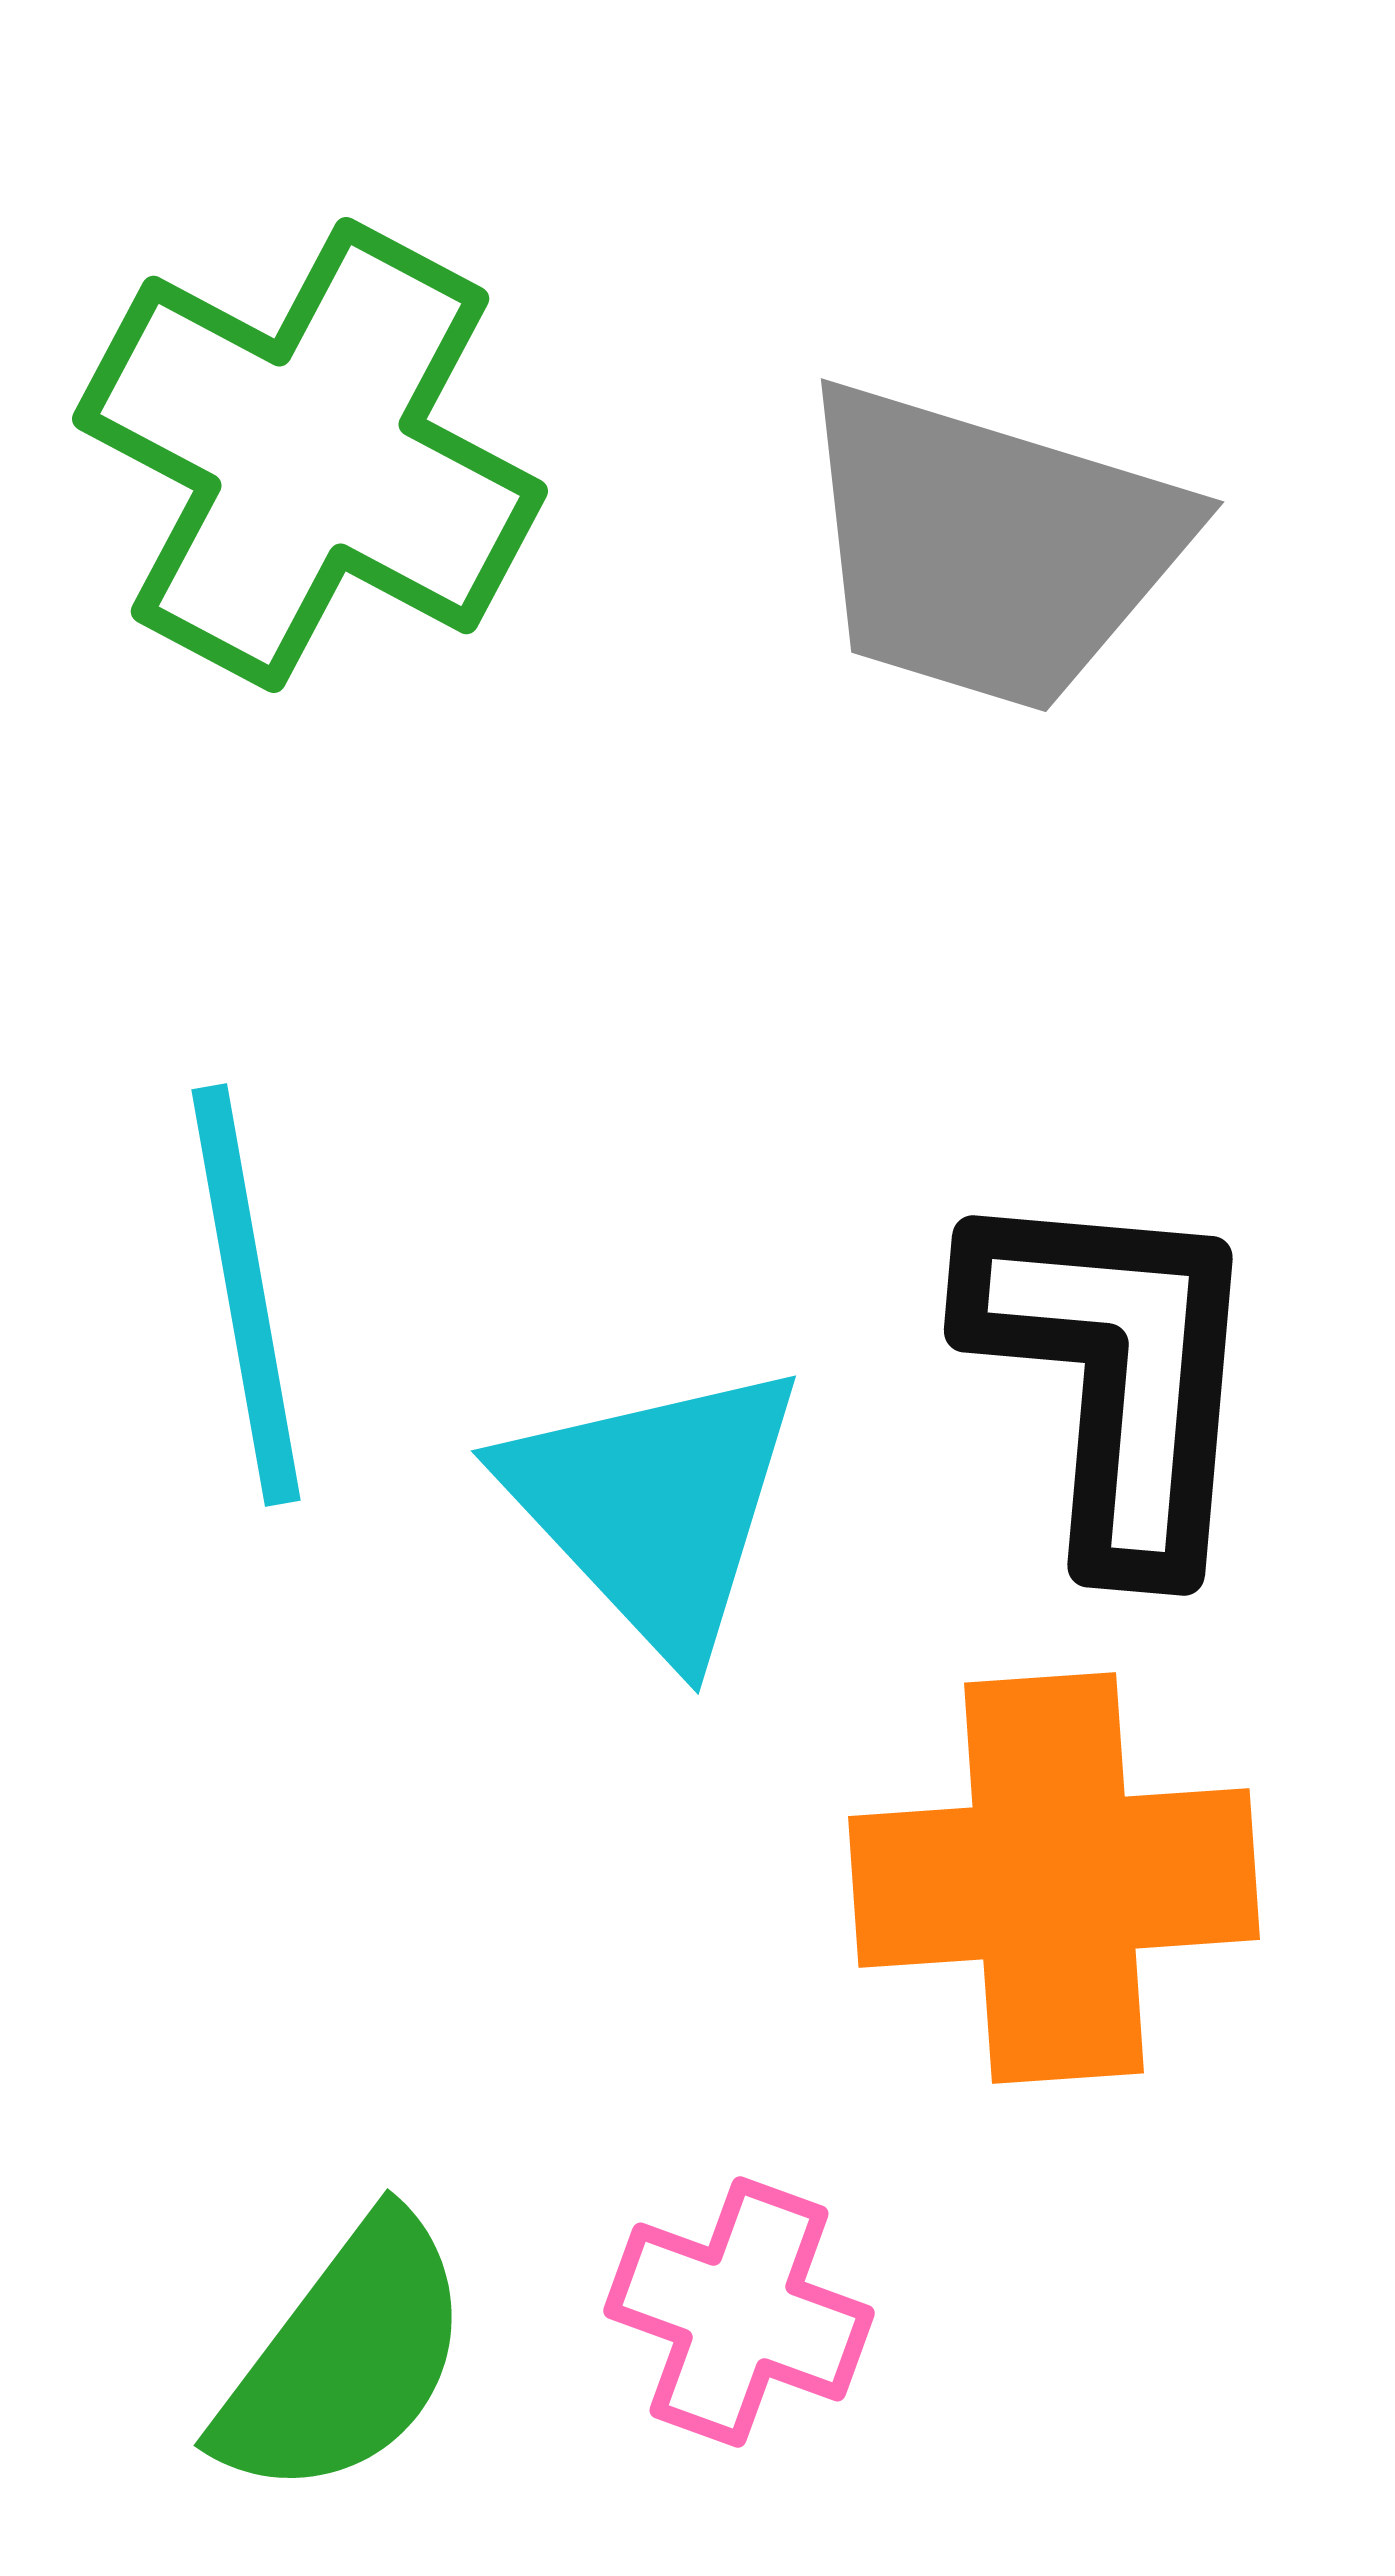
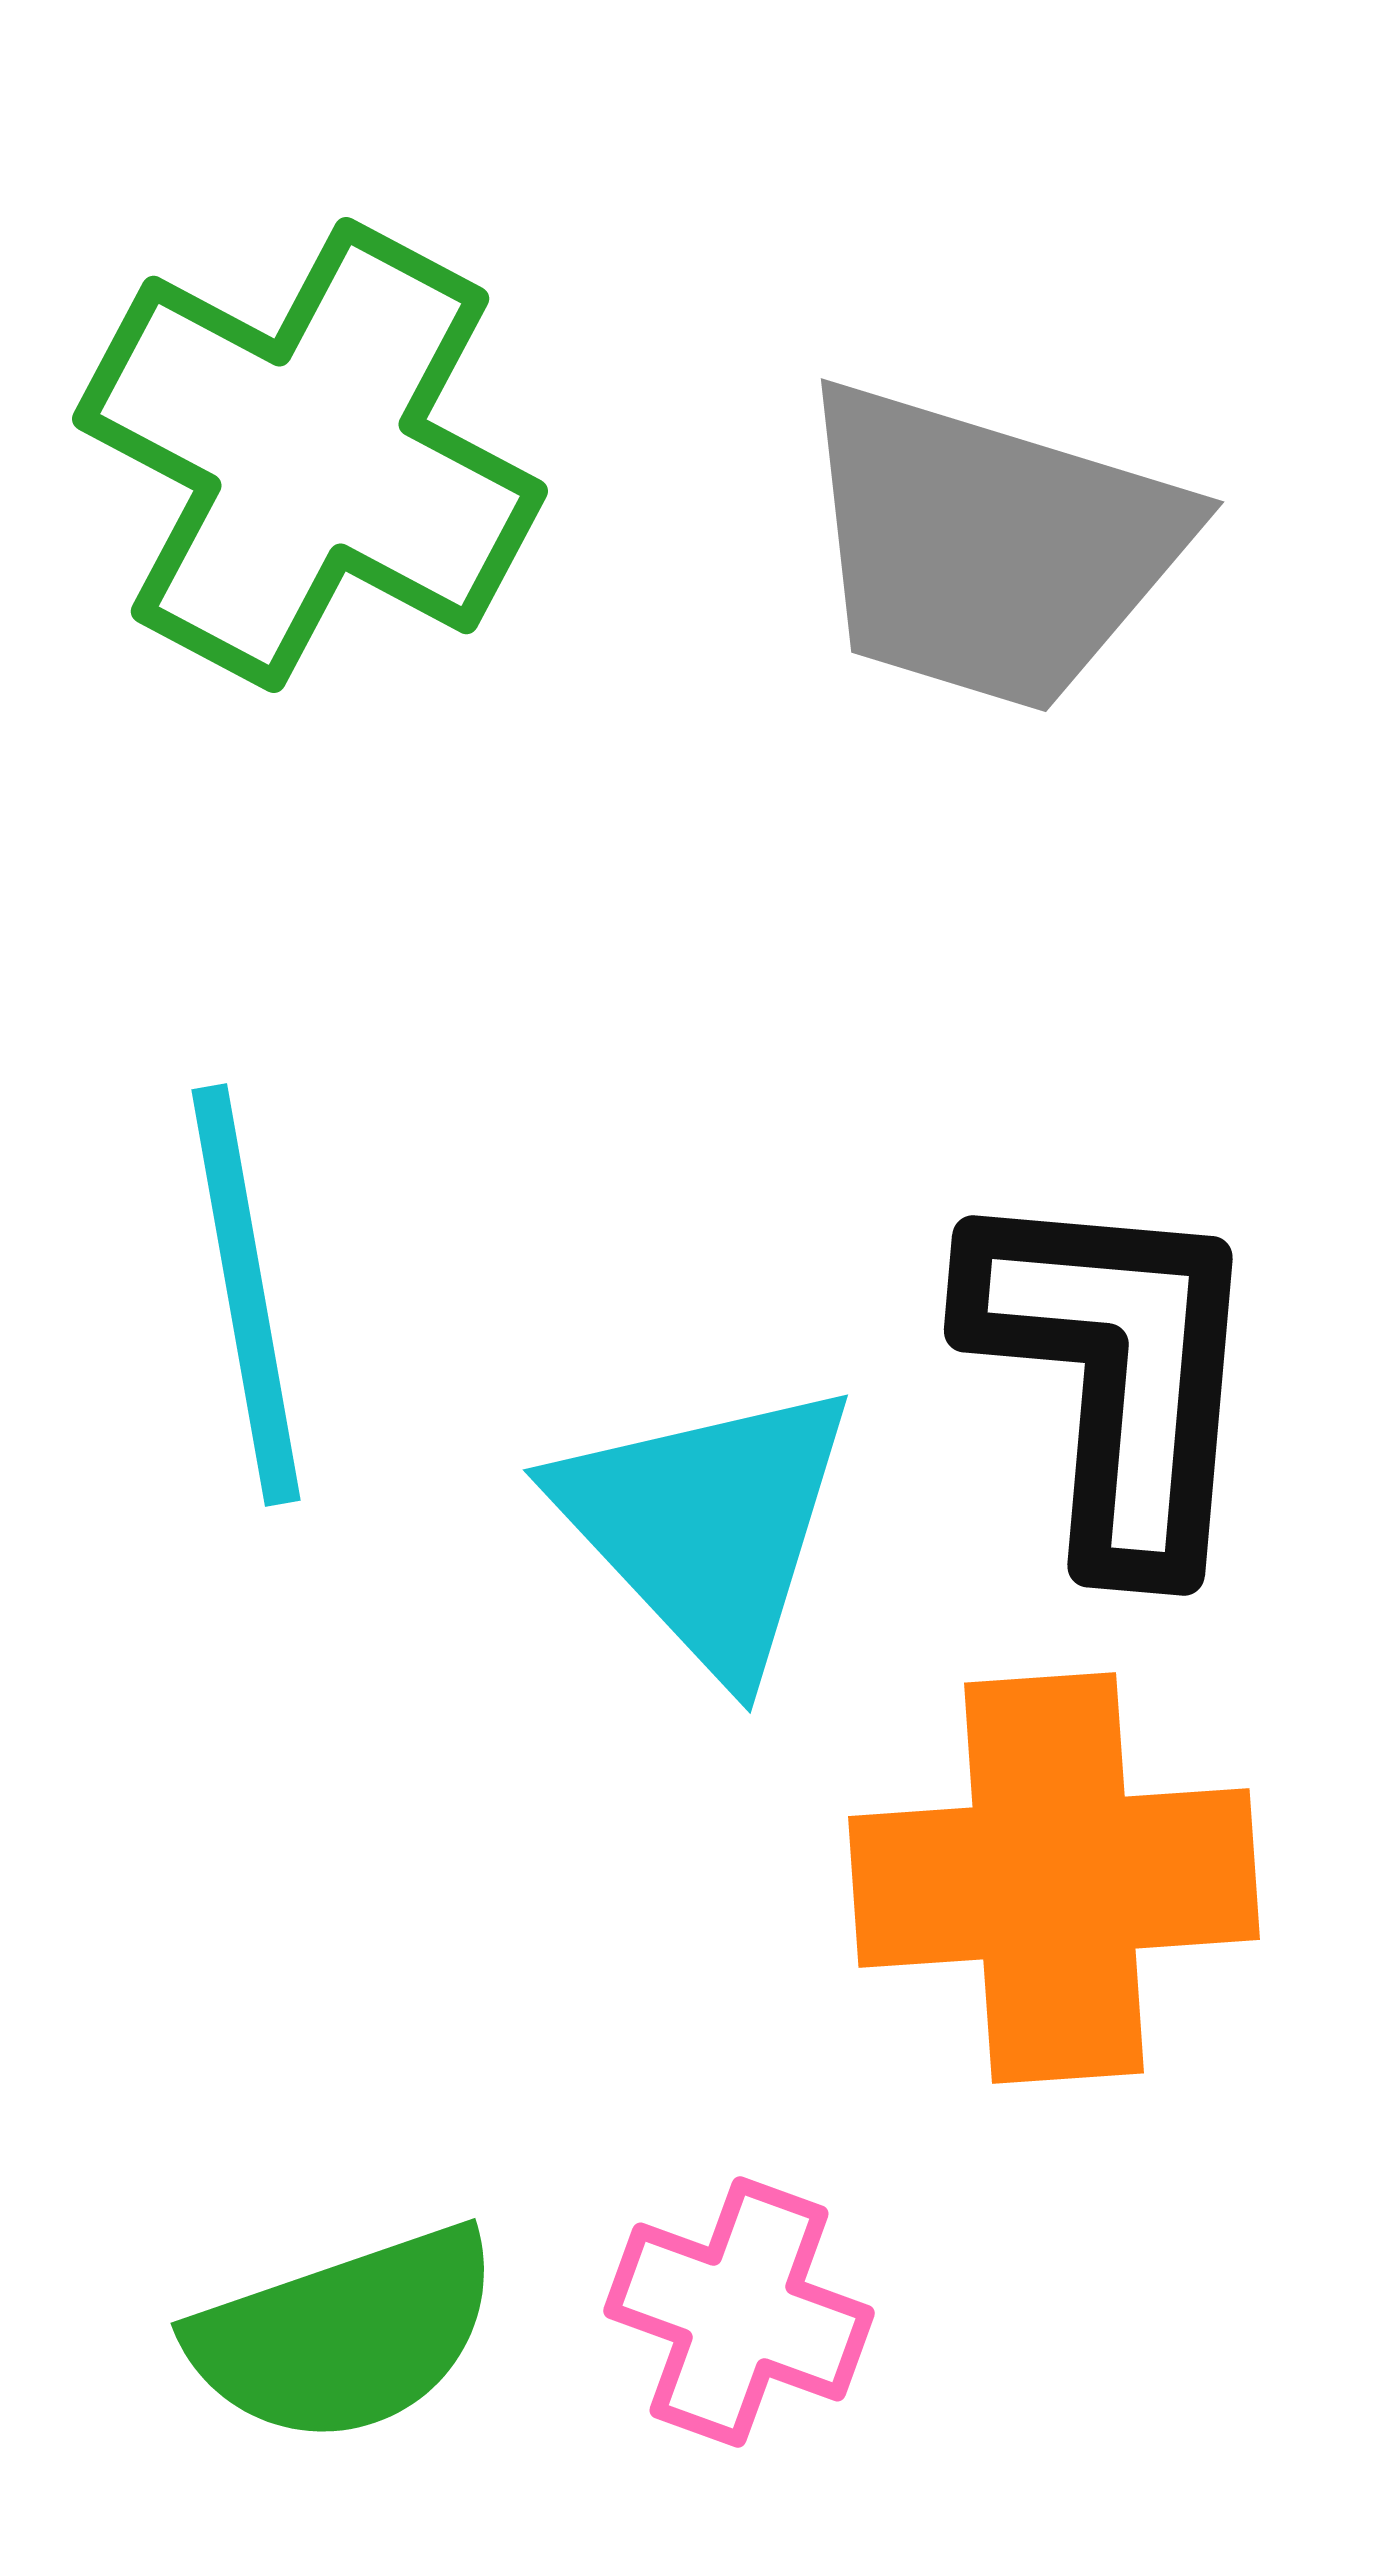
cyan triangle: moved 52 px right, 19 px down
green semicircle: moved 23 px up; rotated 34 degrees clockwise
